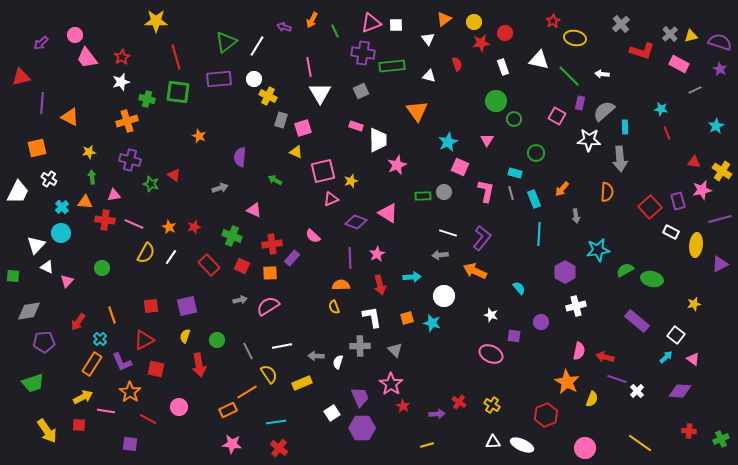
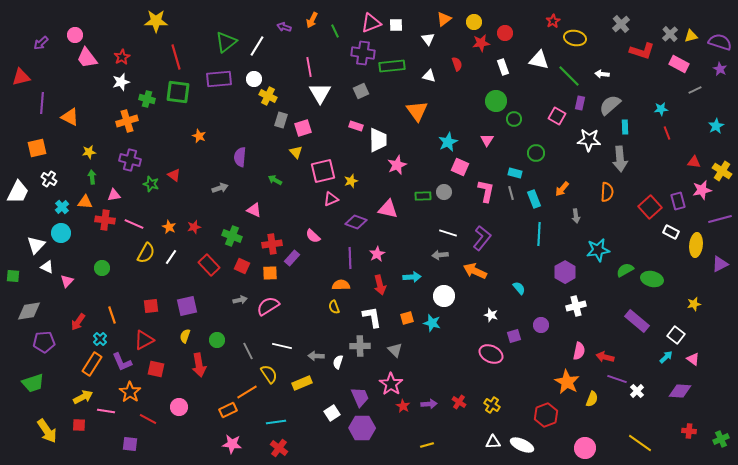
cyan star at (661, 109): rotated 16 degrees counterclockwise
gray semicircle at (604, 111): moved 6 px right, 6 px up
yellow triangle at (296, 152): rotated 24 degrees clockwise
pink triangle at (388, 213): moved 4 px up; rotated 20 degrees counterclockwise
purple circle at (541, 322): moved 3 px down
purple square at (514, 336): rotated 24 degrees counterclockwise
white line at (282, 346): rotated 24 degrees clockwise
purple arrow at (437, 414): moved 8 px left, 10 px up
